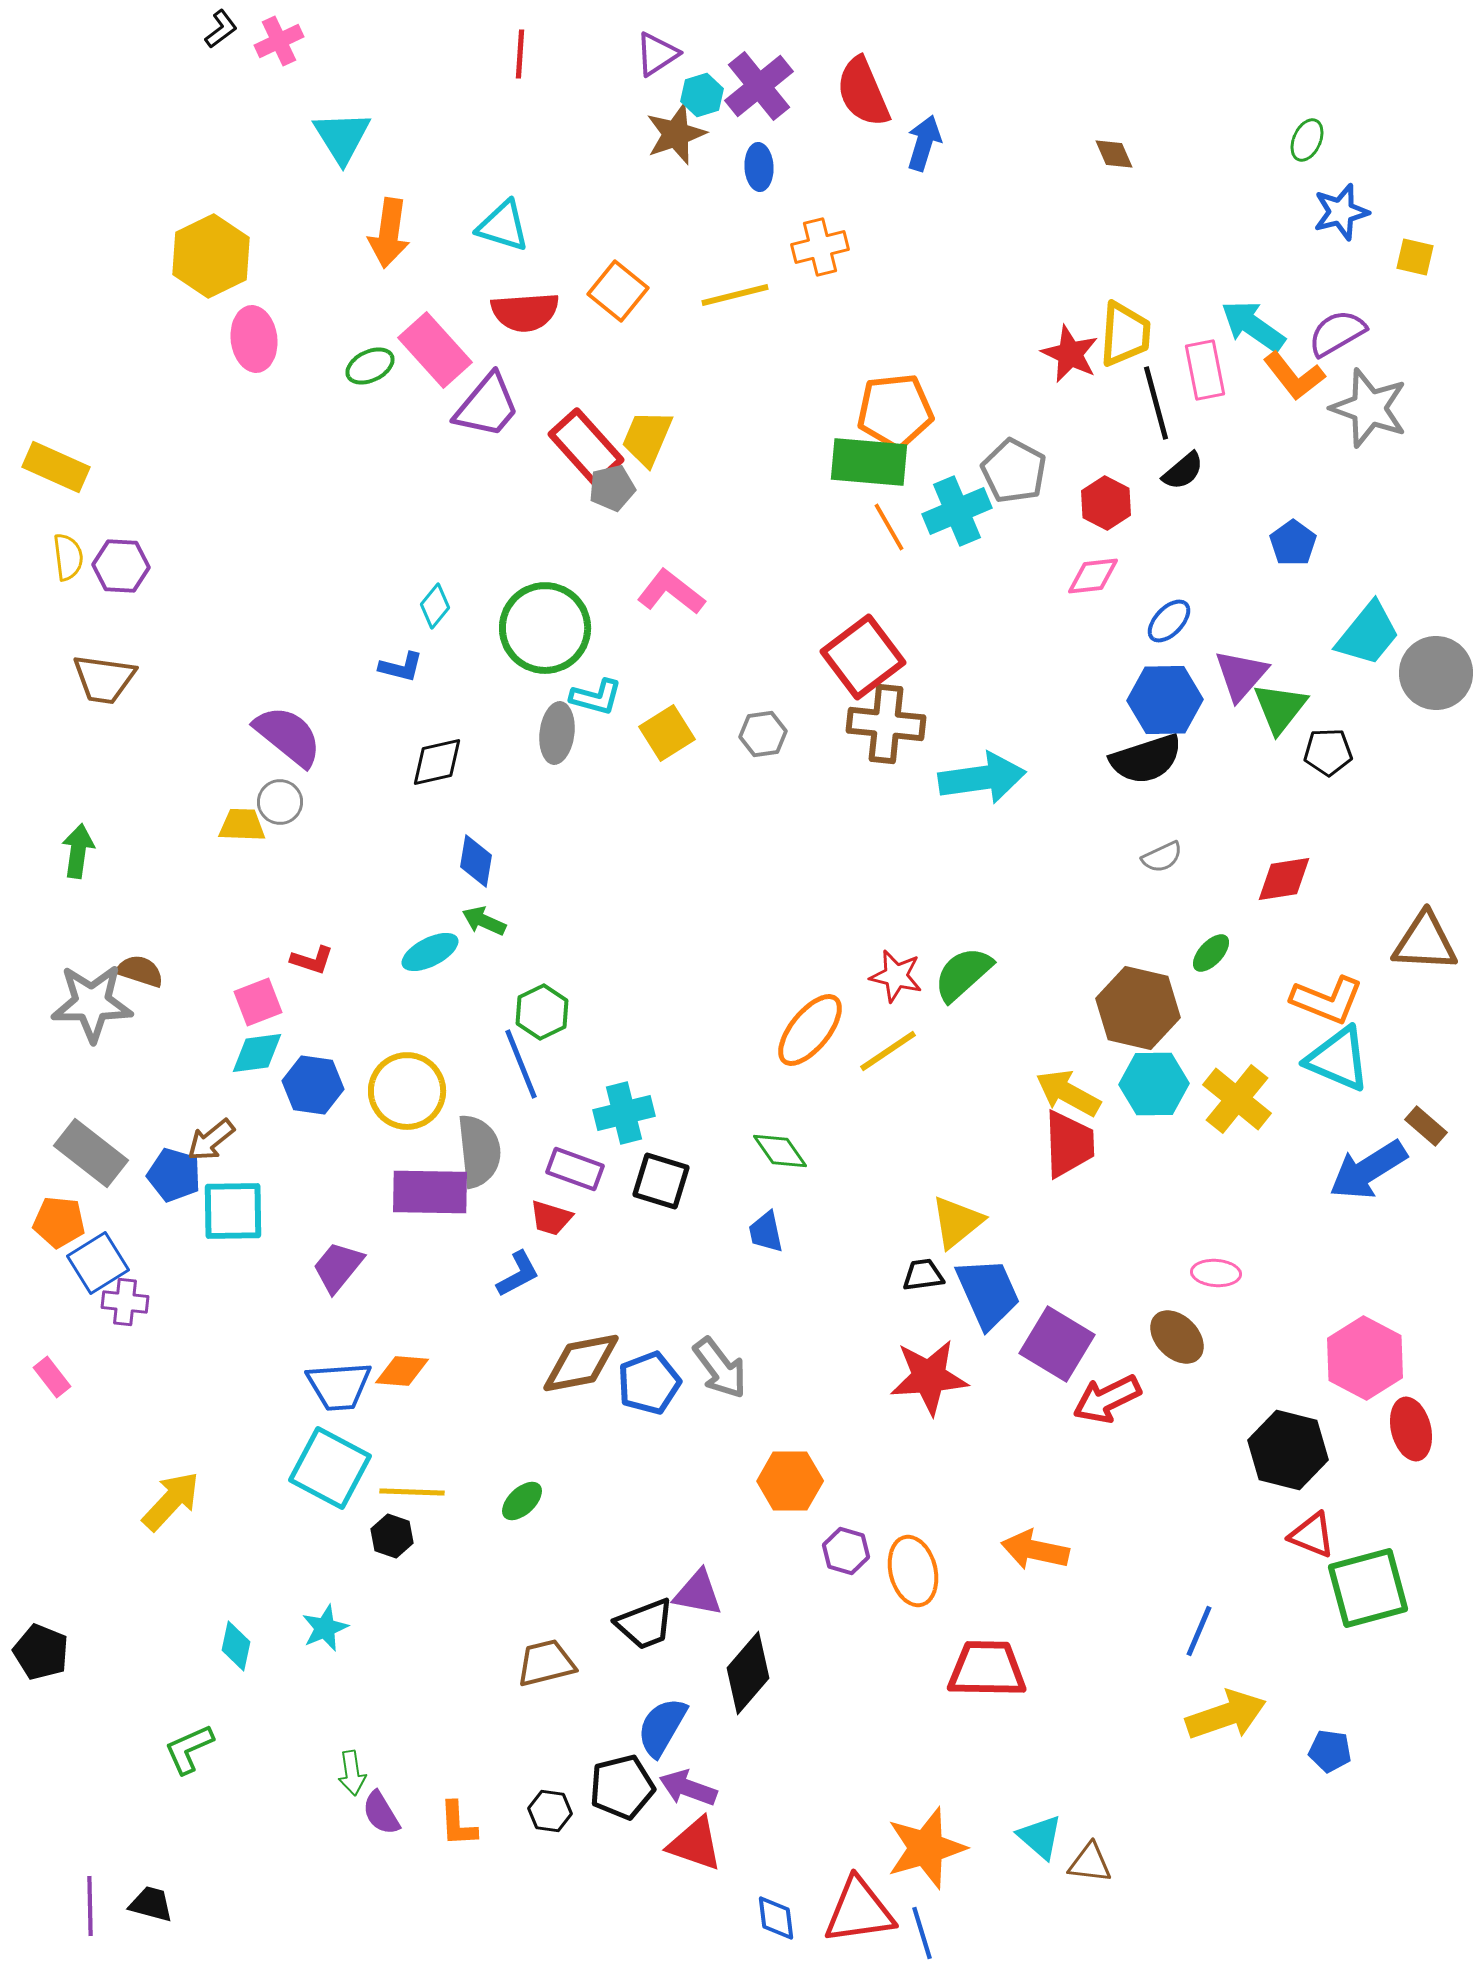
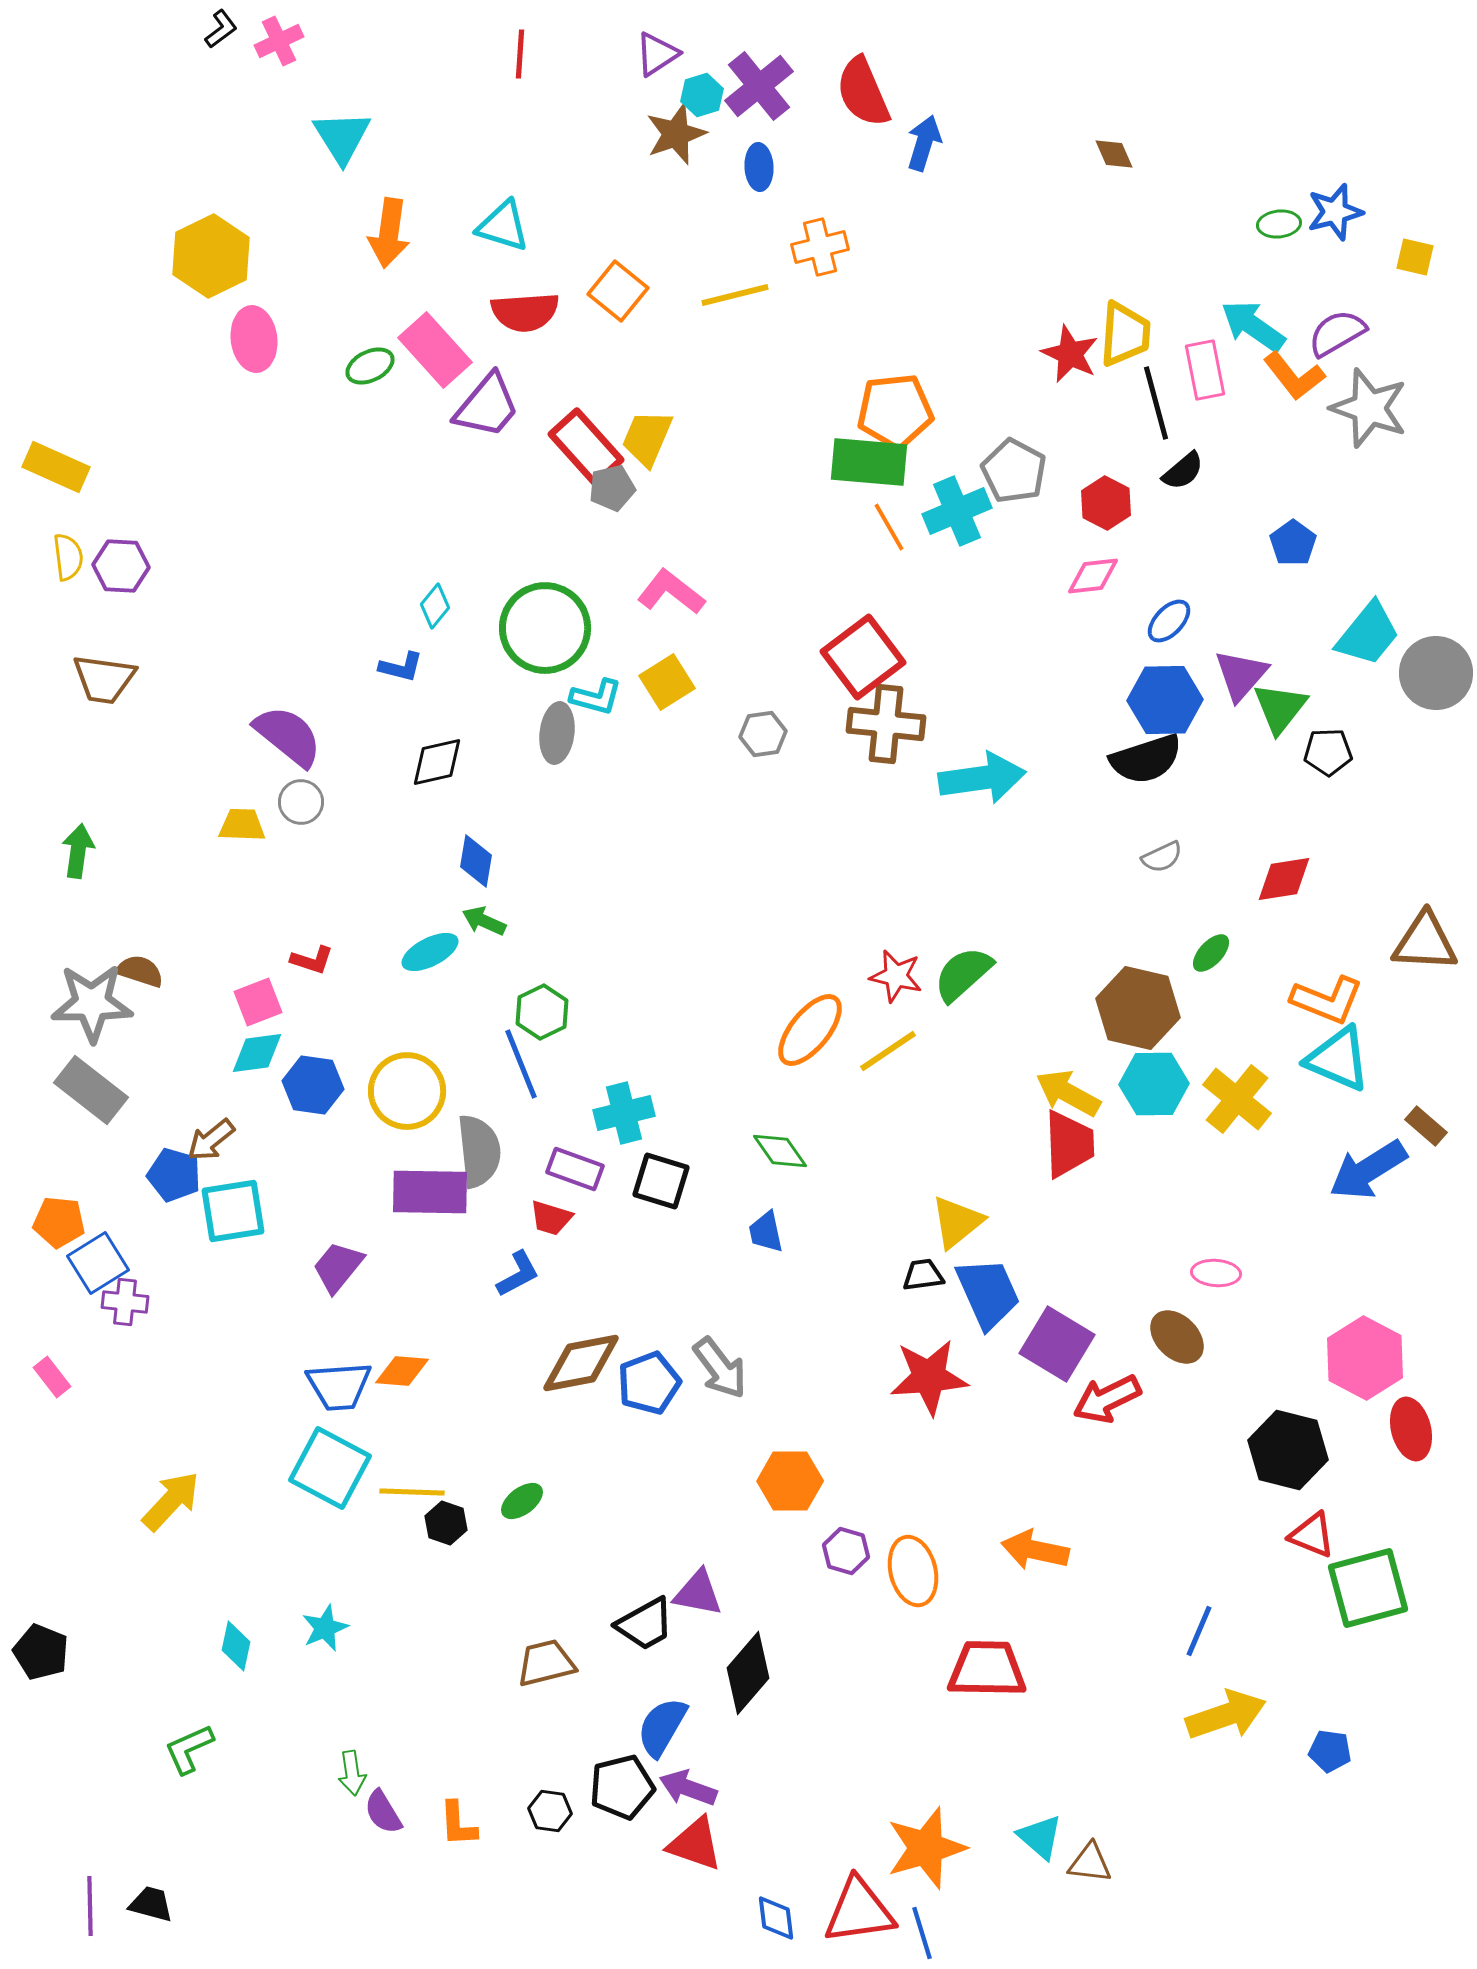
green ellipse at (1307, 140): moved 28 px left, 84 px down; rotated 60 degrees clockwise
blue star at (1341, 212): moved 6 px left
yellow square at (667, 733): moved 51 px up
gray circle at (280, 802): moved 21 px right
gray rectangle at (91, 1153): moved 63 px up
cyan square at (233, 1211): rotated 8 degrees counterclockwise
green ellipse at (522, 1501): rotated 6 degrees clockwise
black hexagon at (392, 1536): moved 54 px right, 13 px up
black trapezoid at (645, 1624): rotated 8 degrees counterclockwise
purple semicircle at (381, 1813): moved 2 px right, 1 px up
